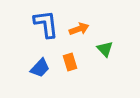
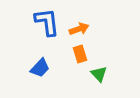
blue L-shape: moved 1 px right, 2 px up
green triangle: moved 6 px left, 25 px down
orange rectangle: moved 10 px right, 8 px up
